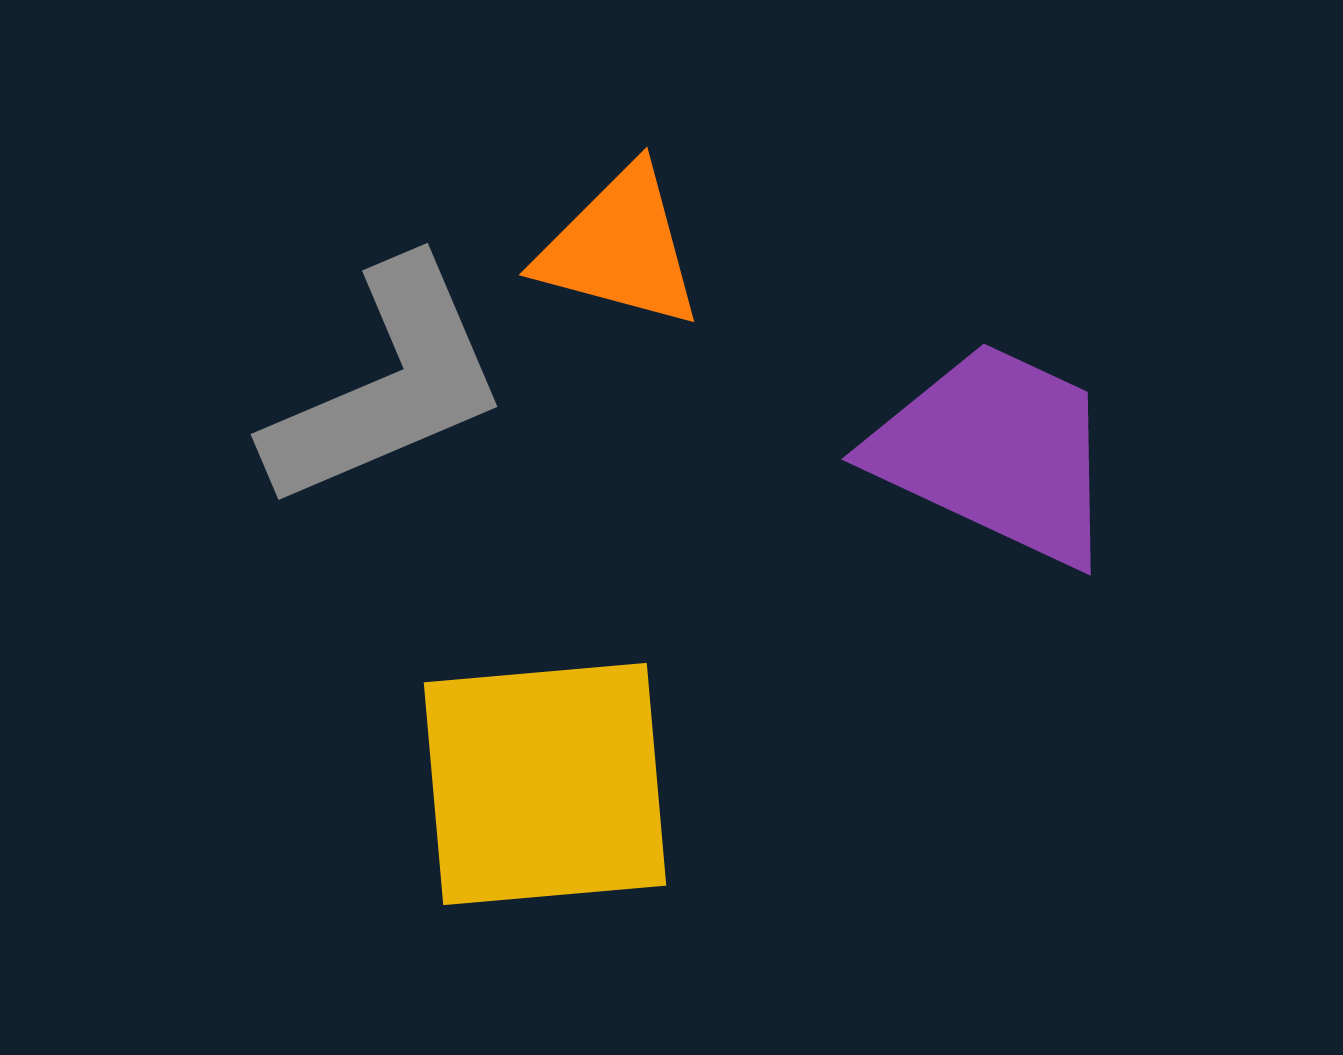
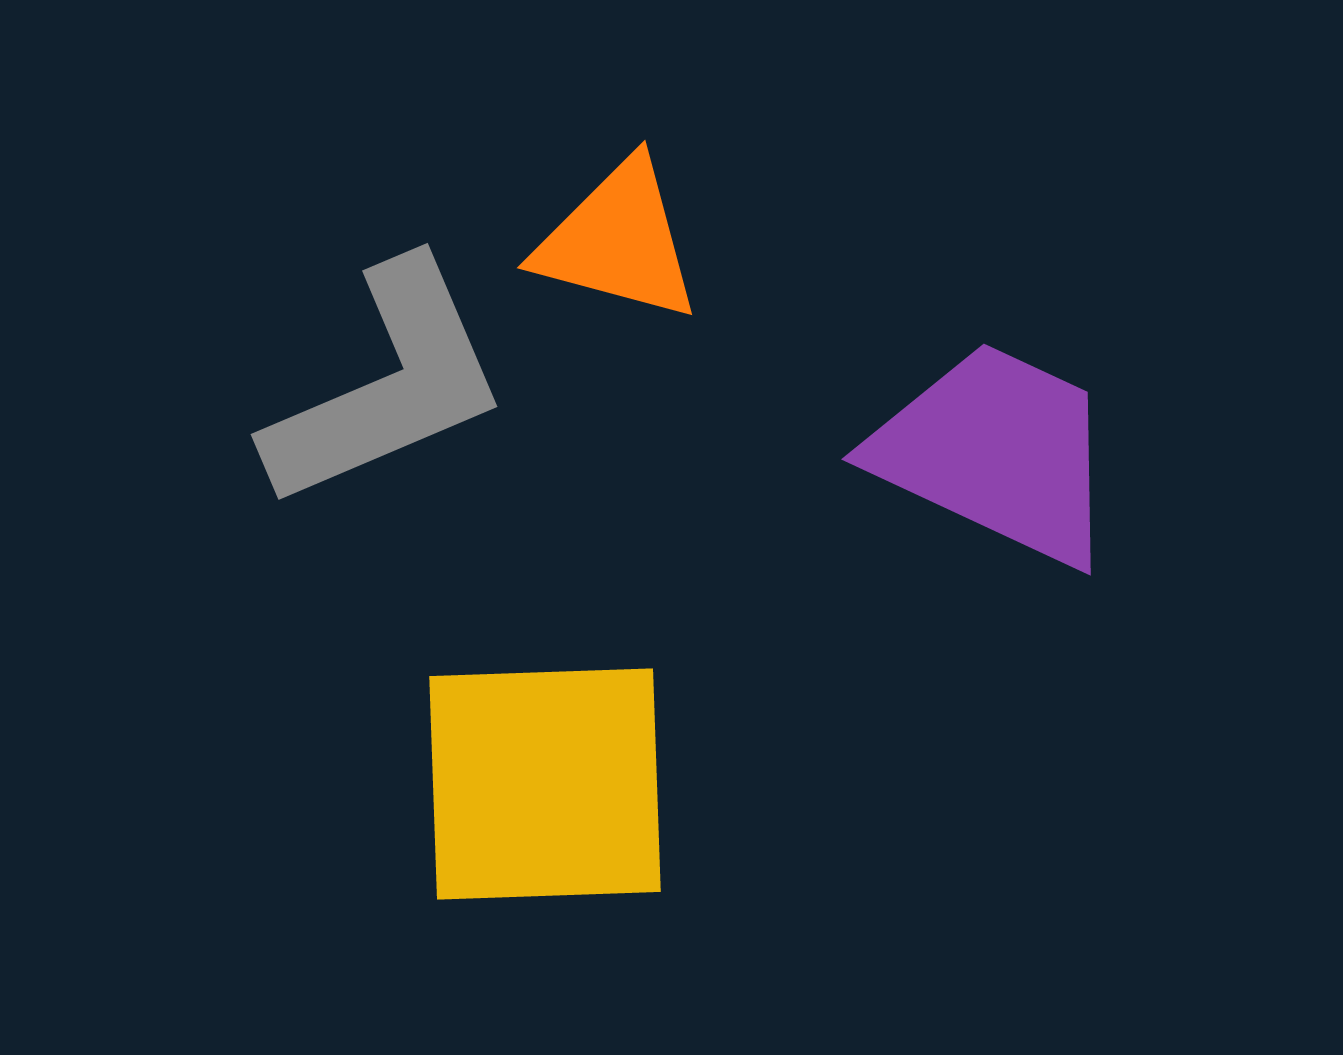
orange triangle: moved 2 px left, 7 px up
yellow square: rotated 3 degrees clockwise
